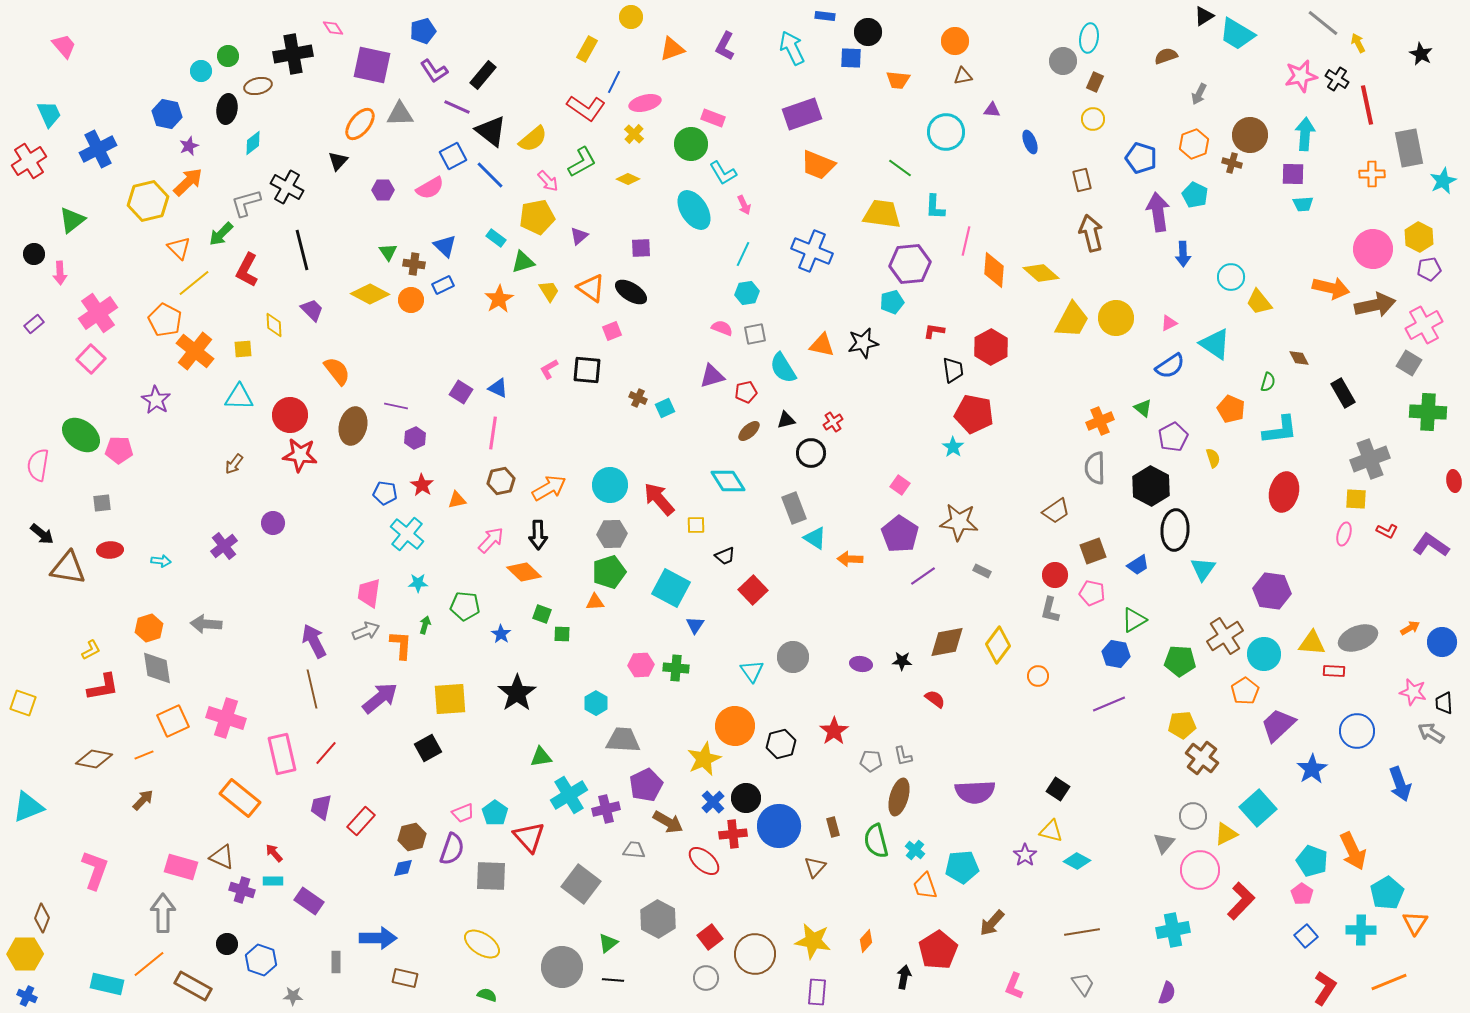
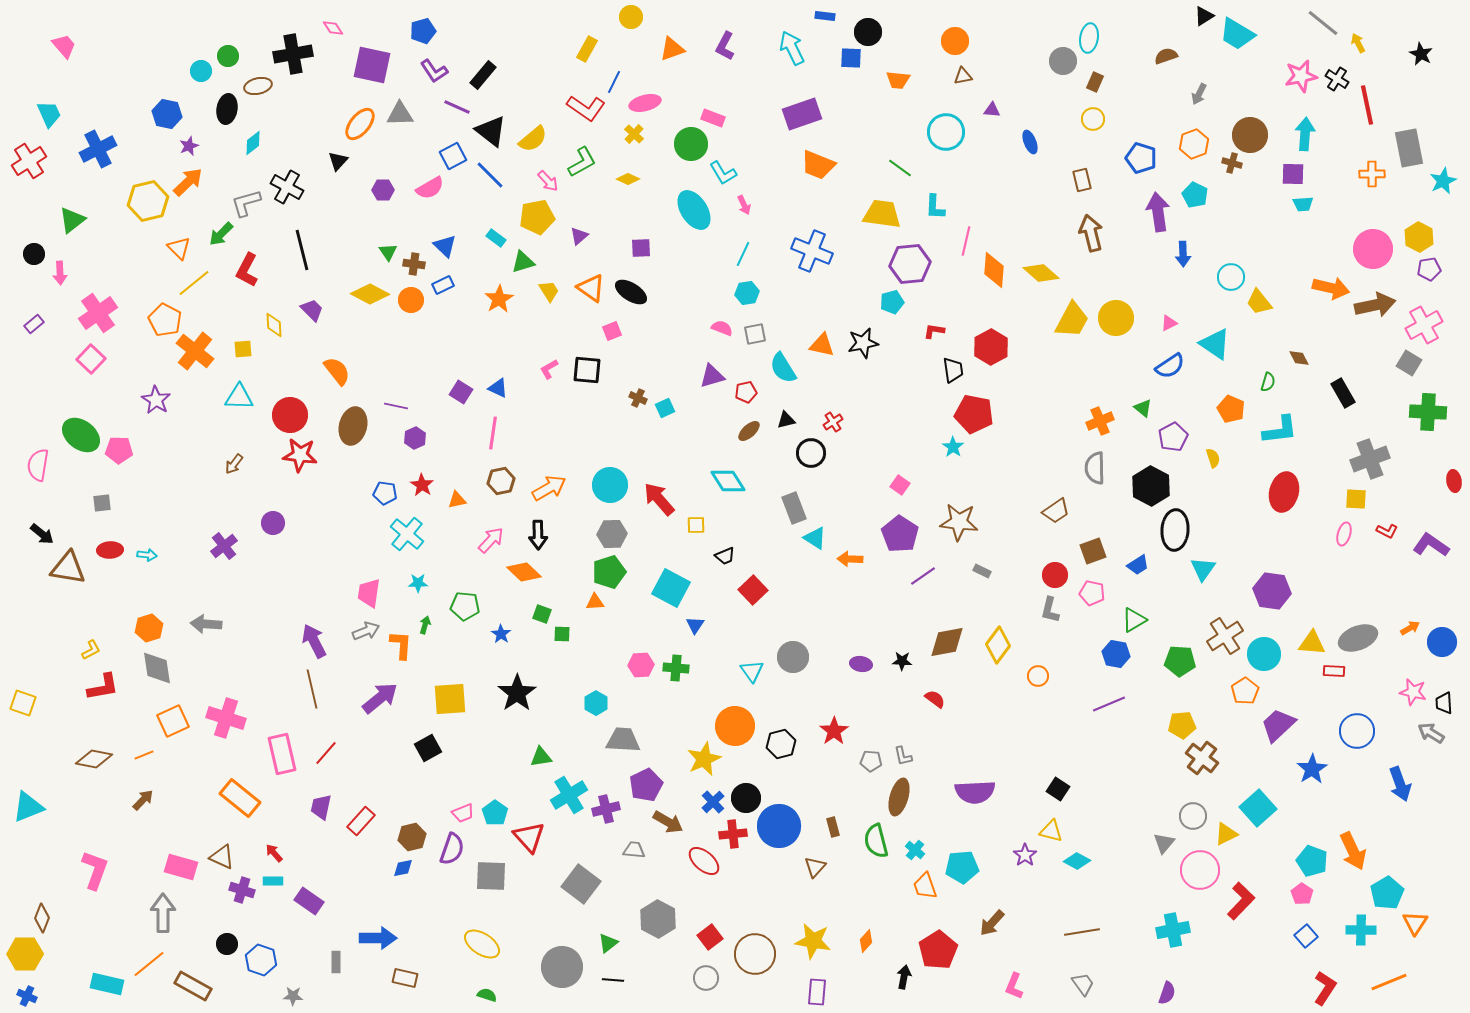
cyan arrow at (161, 561): moved 14 px left, 6 px up
